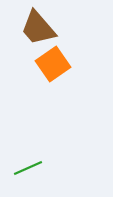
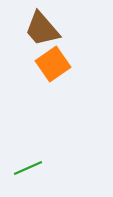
brown trapezoid: moved 4 px right, 1 px down
